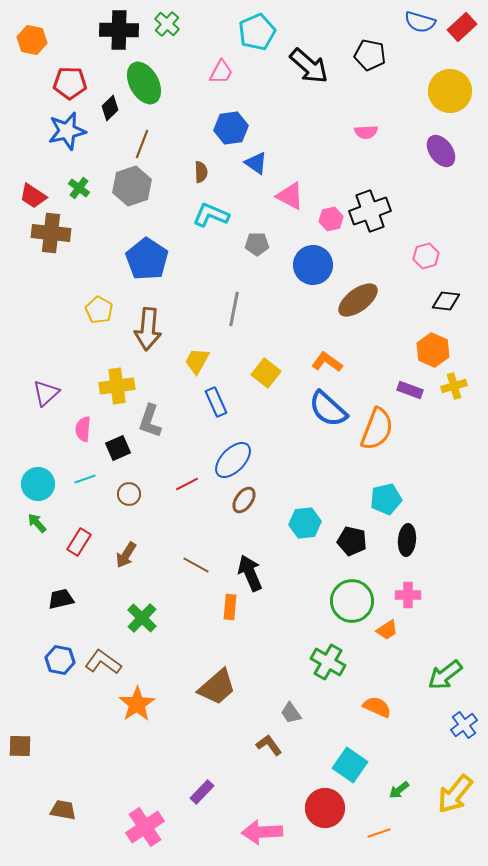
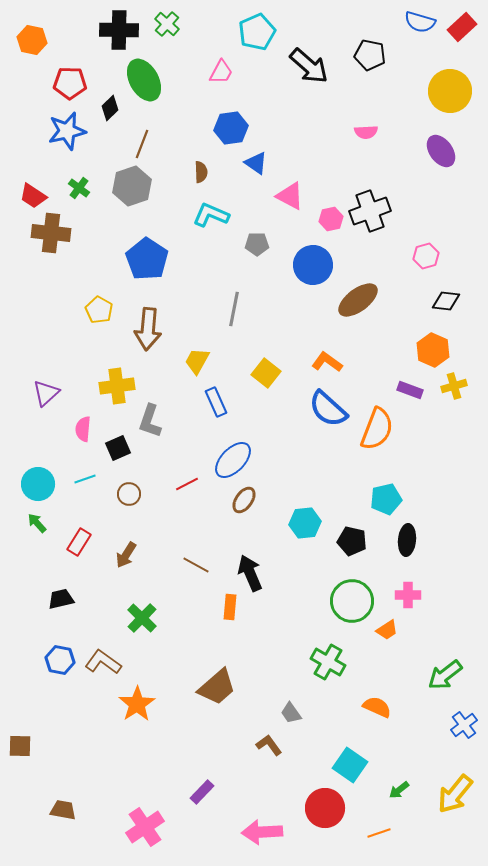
green ellipse at (144, 83): moved 3 px up
